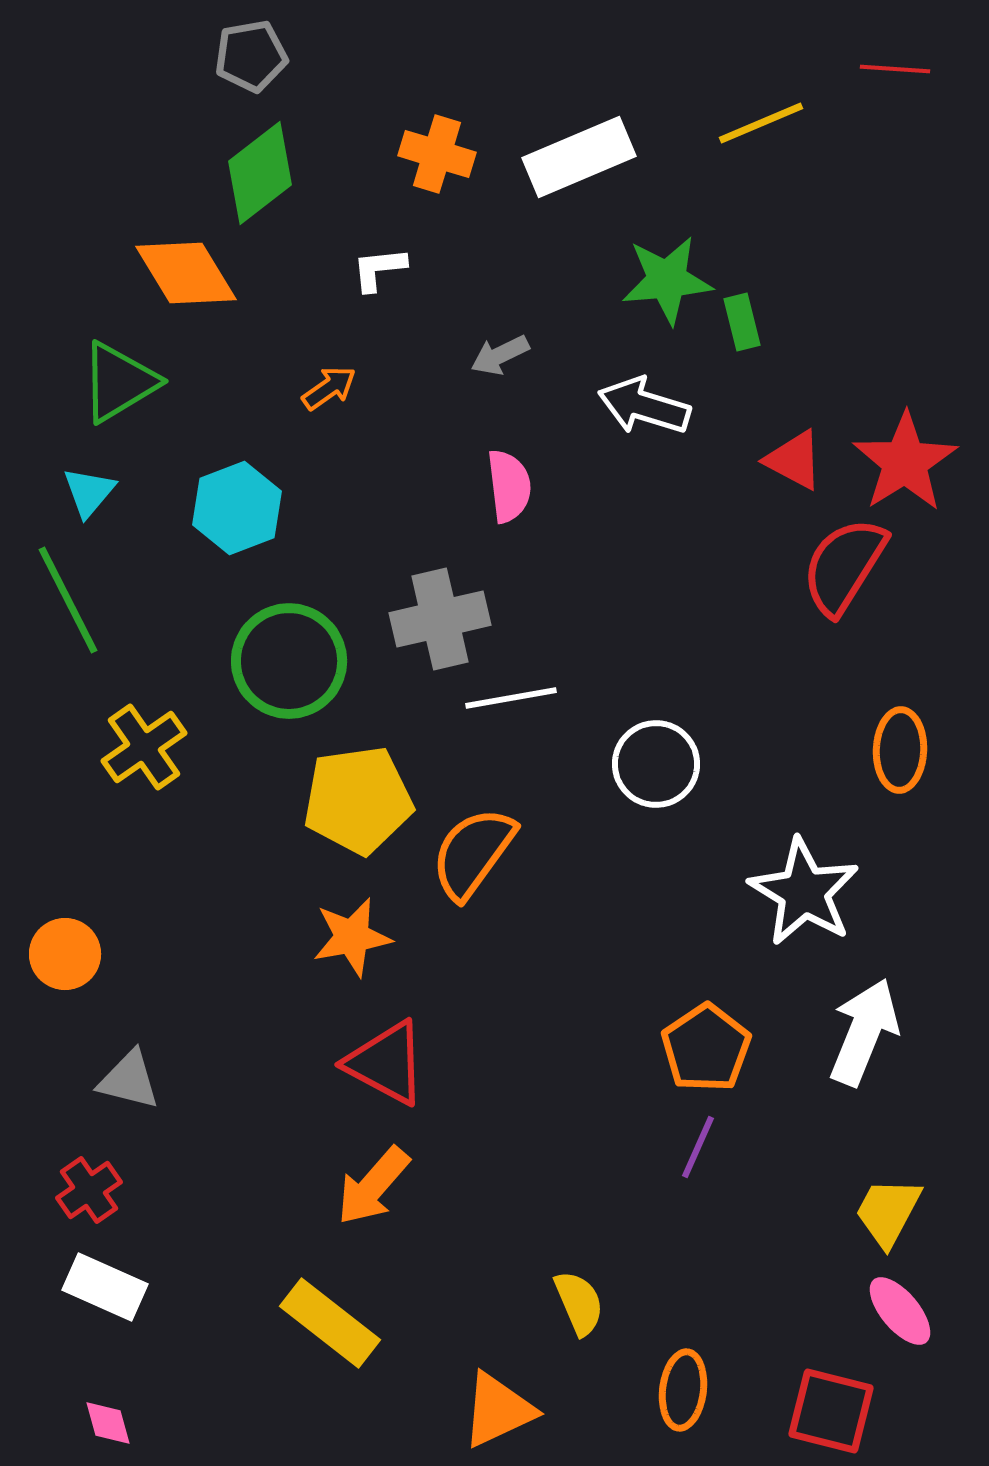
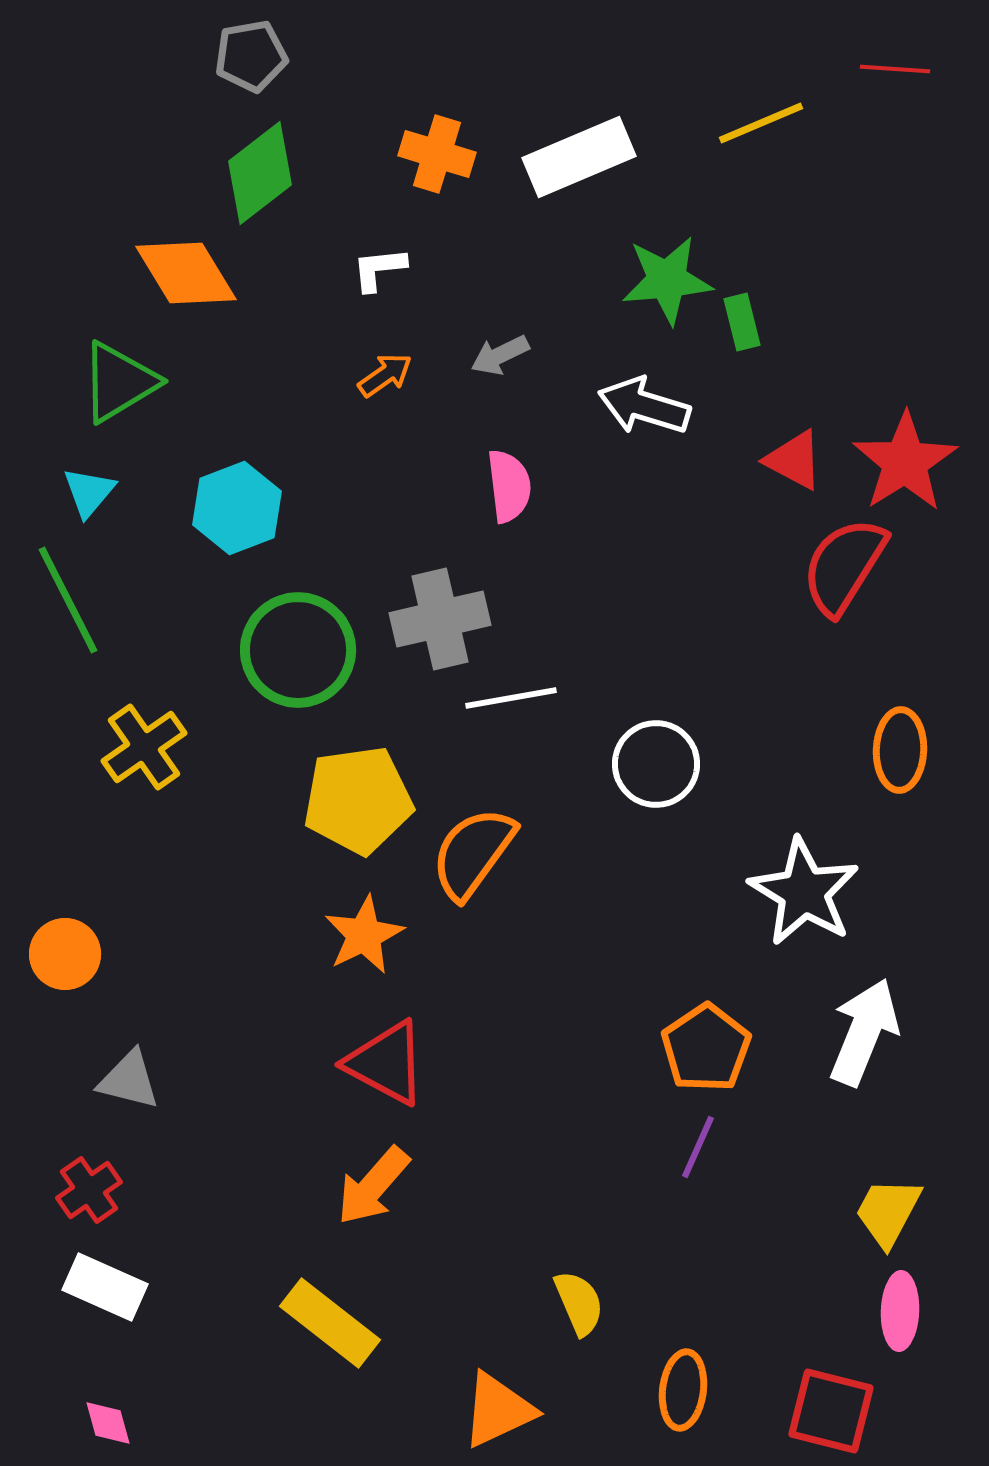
orange arrow at (329, 388): moved 56 px right, 13 px up
green circle at (289, 661): moved 9 px right, 11 px up
orange star at (352, 937): moved 12 px right, 2 px up; rotated 16 degrees counterclockwise
pink ellipse at (900, 1311): rotated 42 degrees clockwise
